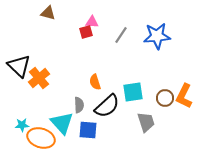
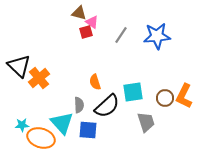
brown triangle: moved 31 px right
pink triangle: rotated 32 degrees clockwise
